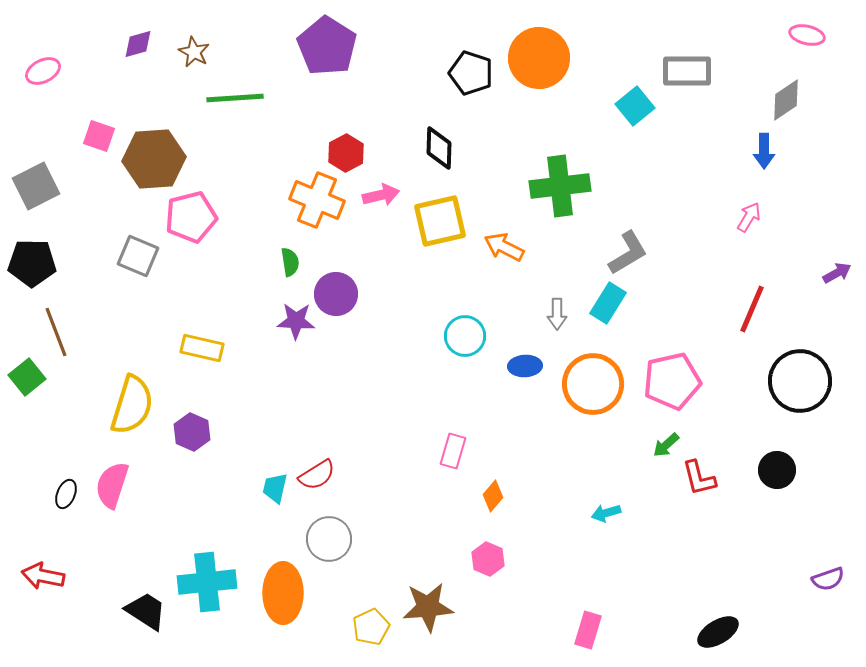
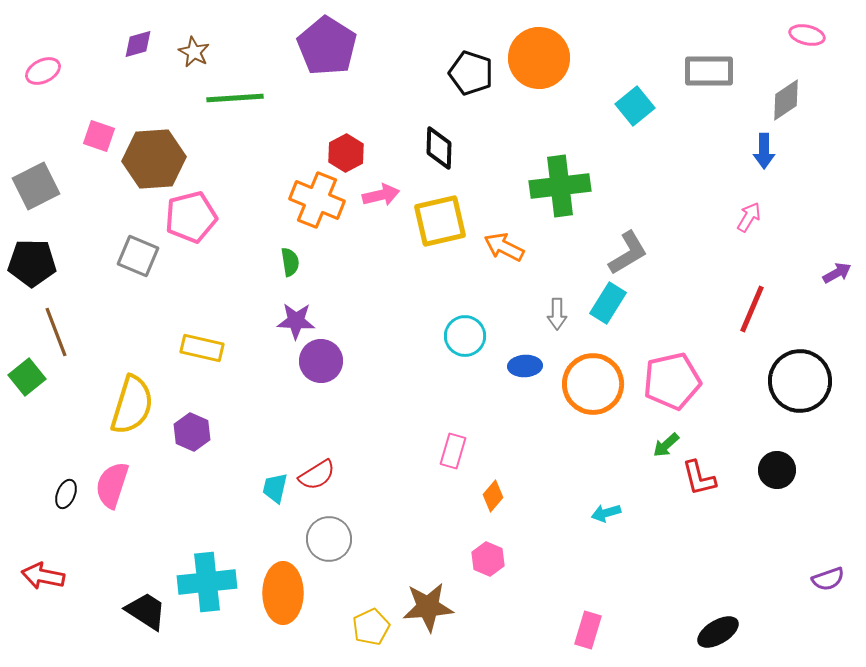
gray rectangle at (687, 71): moved 22 px right
purple circle at (336, 294): moved 15 px left, 67 px down
